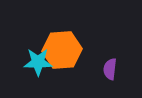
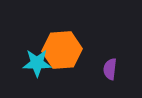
cyan star: moved 1 px left, 1 px down
